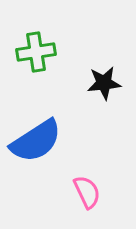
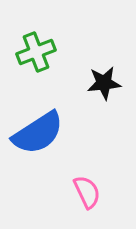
green cross: rotated 12 degrees counterclockwise
blue semicircle: moved 2 px right, 8 px up
